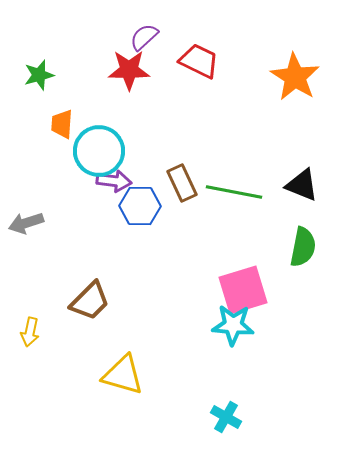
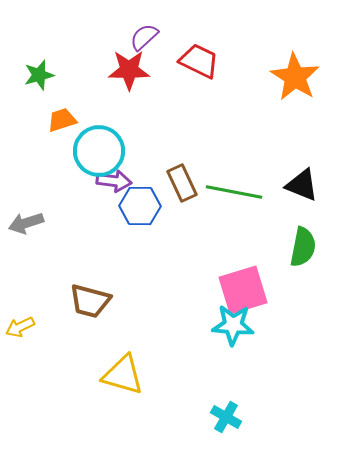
orange trapezoid: moved 4 px up; rotated 68 degrees clockwise
brown trapezoid: rotated 60 degrees clockwise
yellow arrow: moved 10 px left, 5 px up; rotated 52 degrees clockwise
